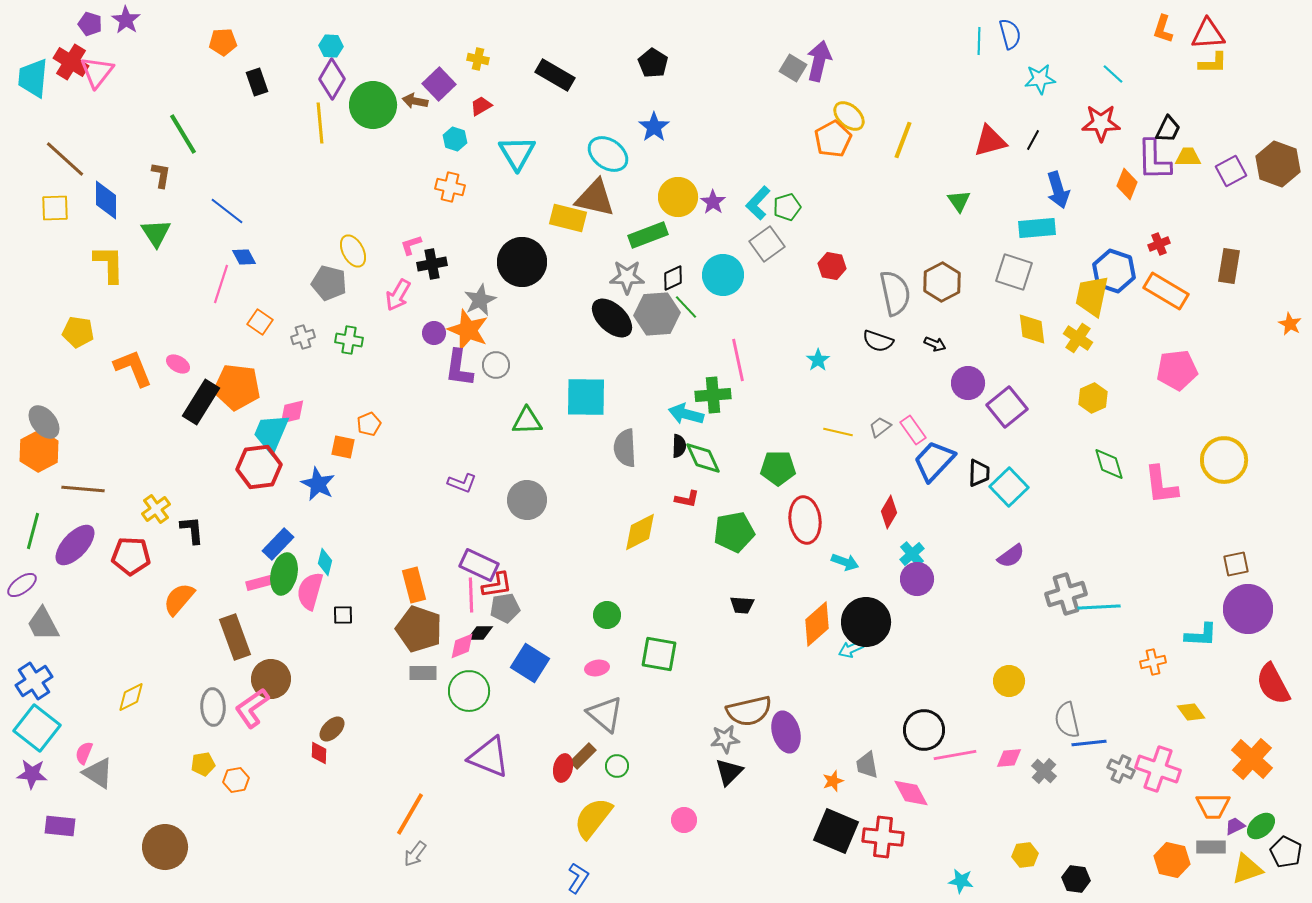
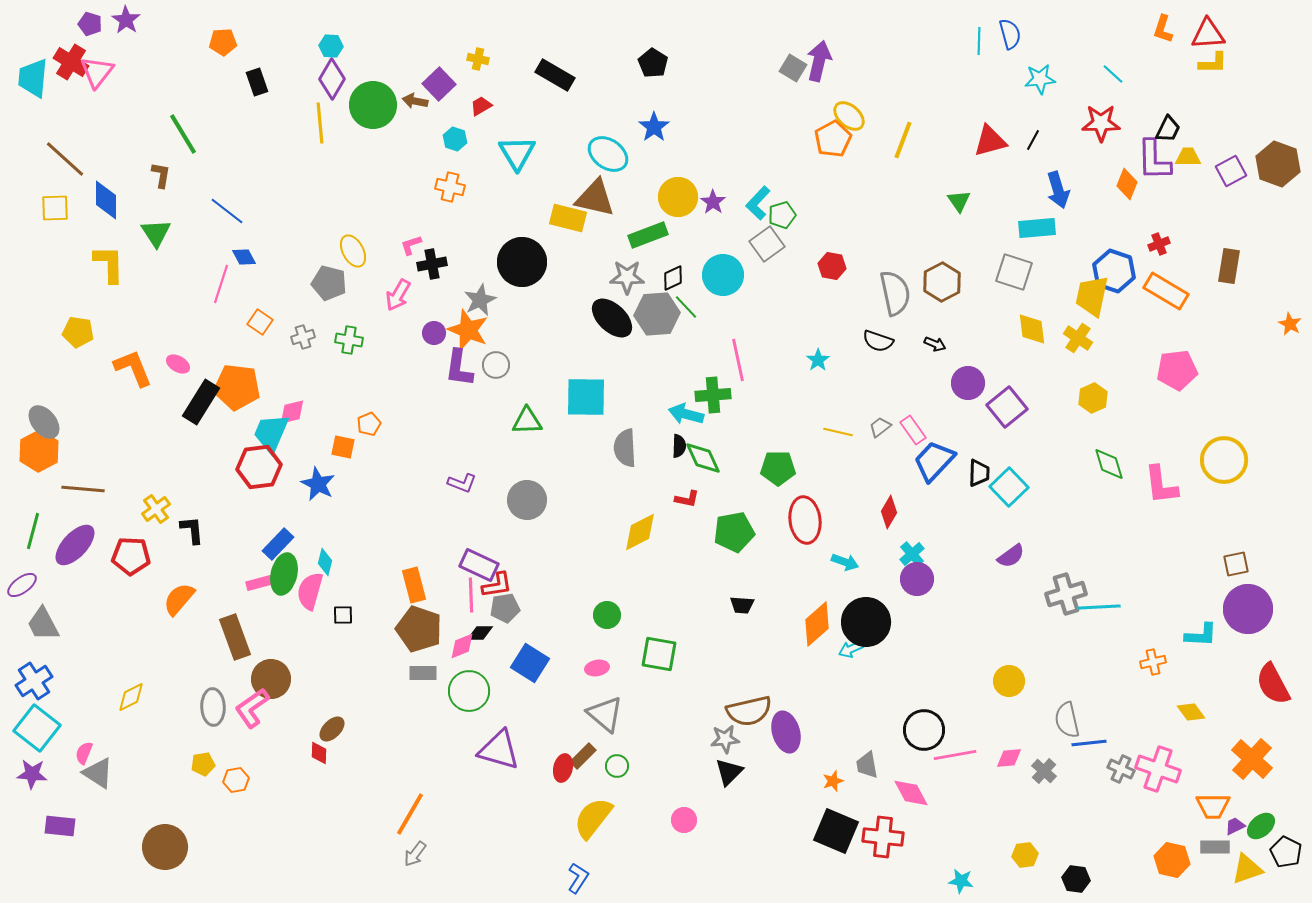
green pentagon at (787, 207): moved 5 px left, 8 px down
purple triangle at (489, 757): moved 10 px right, 7 px up; rotated 6 degrees counterclockwise
gray rectangle at (1211, 847): moved 4 px right
